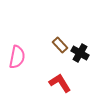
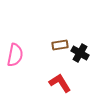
brown rectangle: rotated 56 degrees counterclockwise
pink semicircle: moved 2 px left, 2 px up
